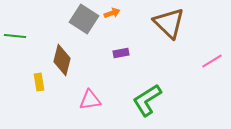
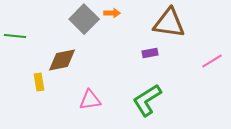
orange arrow: rotated 21 degrees clockwise
gray square: rotated 12 degrees clockwise
brown triangle: rotated 36 degrees counterclockwise
purple rectangle: moved 29 px right
brown diamond: rotated 64 degrees clockwise
